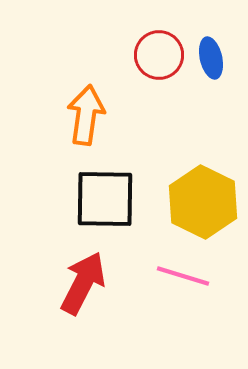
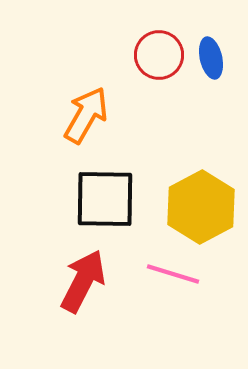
orange arrow: rotated 22 degrees clockwise
yellow hexagon: moved 2 px left, 5 px down; rotated 6 degrees clockwise
pink line: moved 10 px left, 2 px up
red arrow: moved 2 px up
